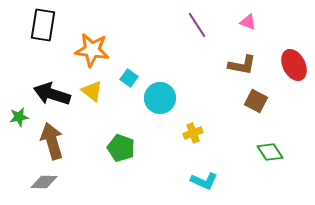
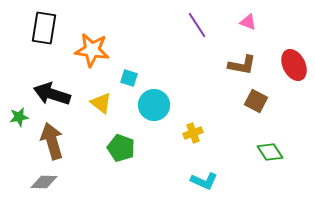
black rectangle: moved 1 px right, 3 px down
cyan square: rotated 18 degrees counterclockwise
yellow triangle: moved 9 px right, 12 px down
cyan circle: moved 6 px left, 7 px down
